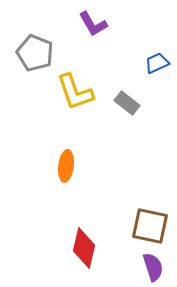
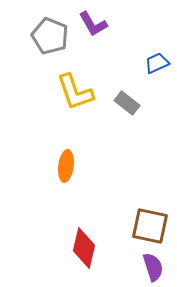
gray pentagon: moved 15 px right, 17 px up
